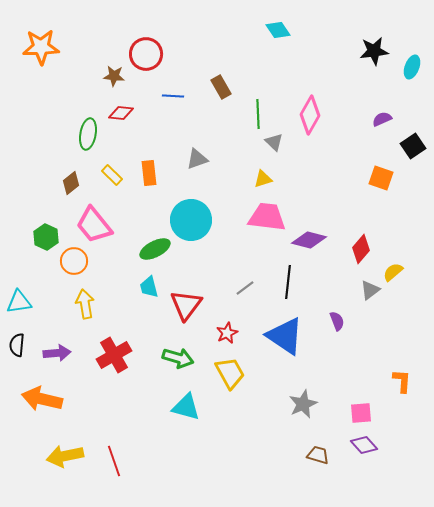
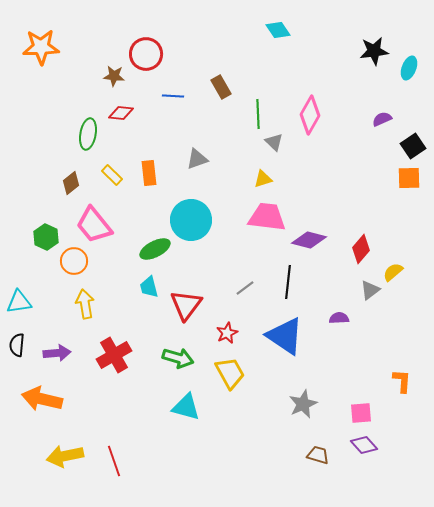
cyan ellipse at (412, 67): moved 3 px left, 1 px down
orange square at (381, 178): moved 28 px right; rotated 20 degrees counterclockwise
purple semicircle at (337, 321): moved 2 px right, 3 px up; rotated 72 degrees counterclockwise
